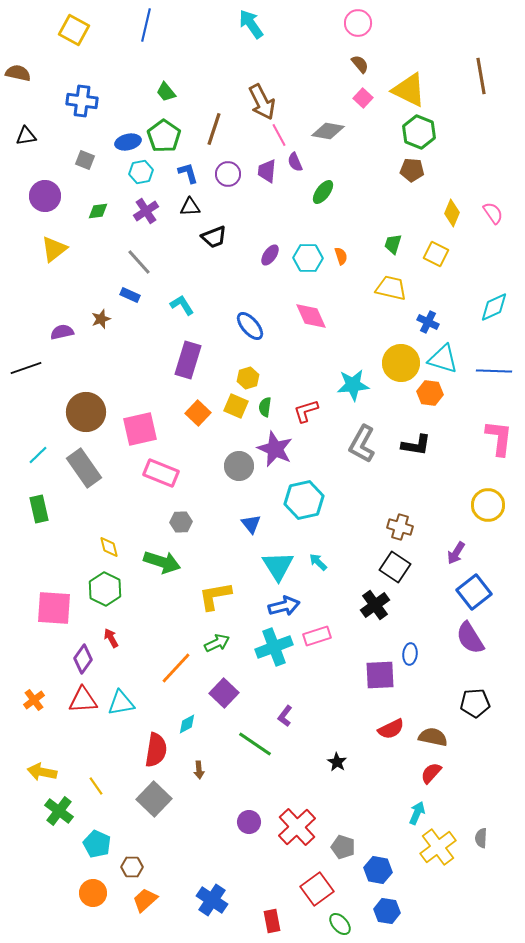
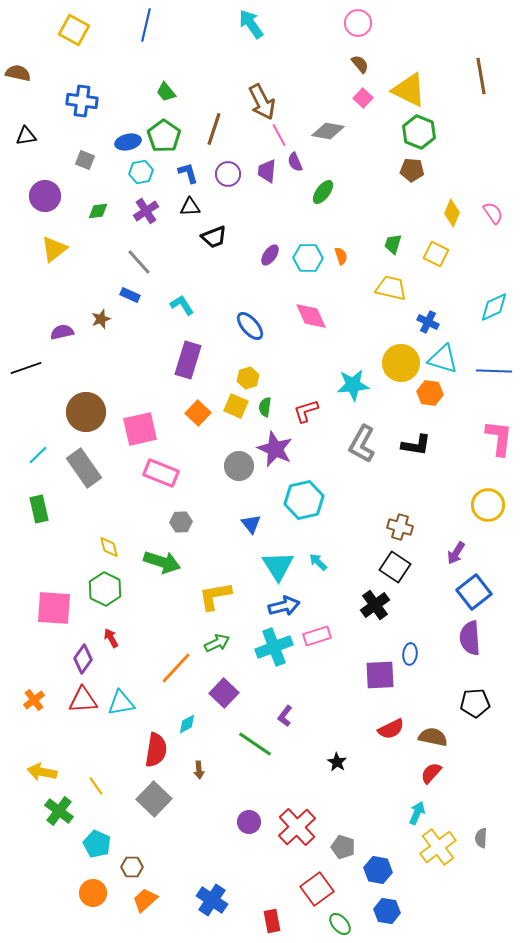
purple semicircle at (470, 638): rotated 28 degrees clockwise
